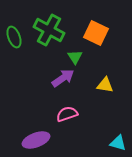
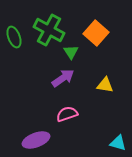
orange square: rotated 15 degrees clockwise
green triangle: moved 4 px left, 5 px up
